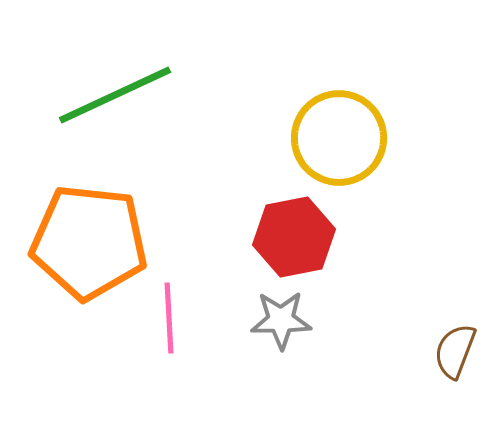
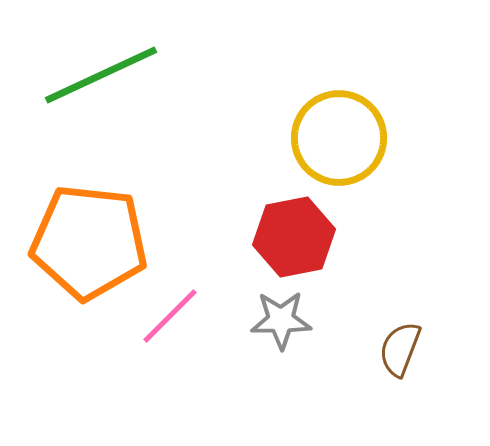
green line: moved 14 px left, 20 px up
pink line: moved 1 px right, 2 px up; rotated 48 degrees clockwise
brown semicircle: moved 55 px left, 2 px up
